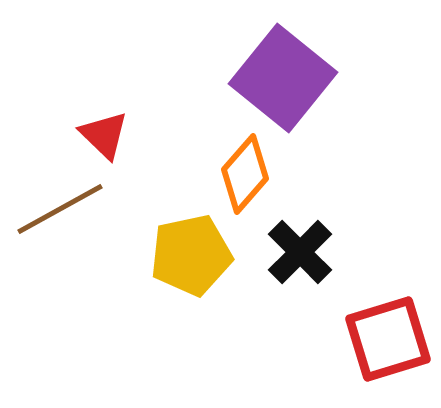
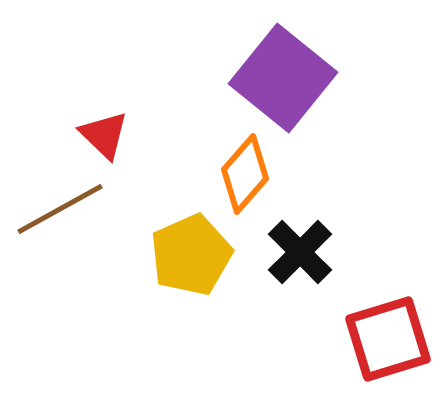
yellow pentagon: rotated 12 degrees counterclockwise
